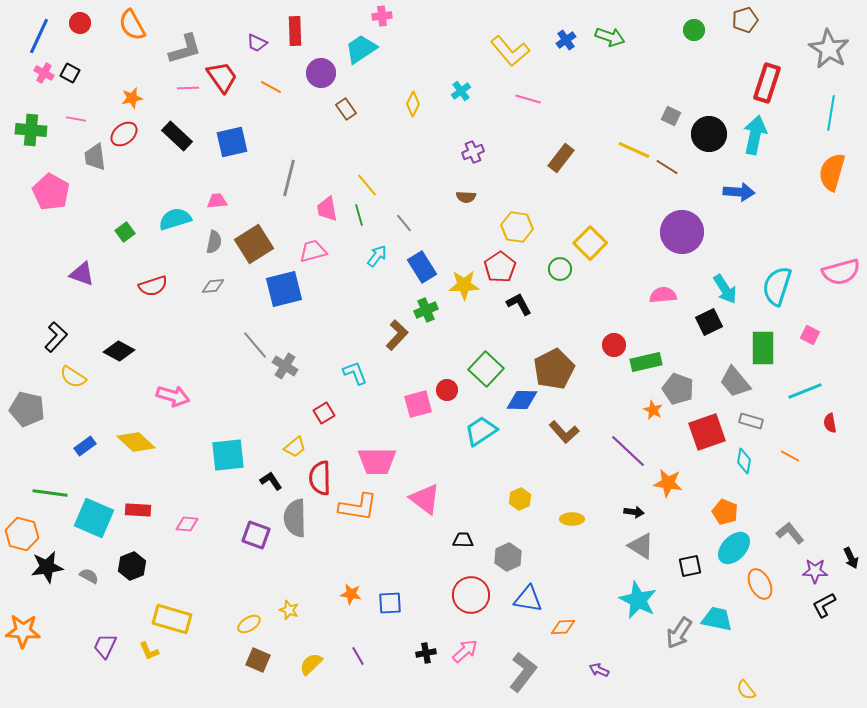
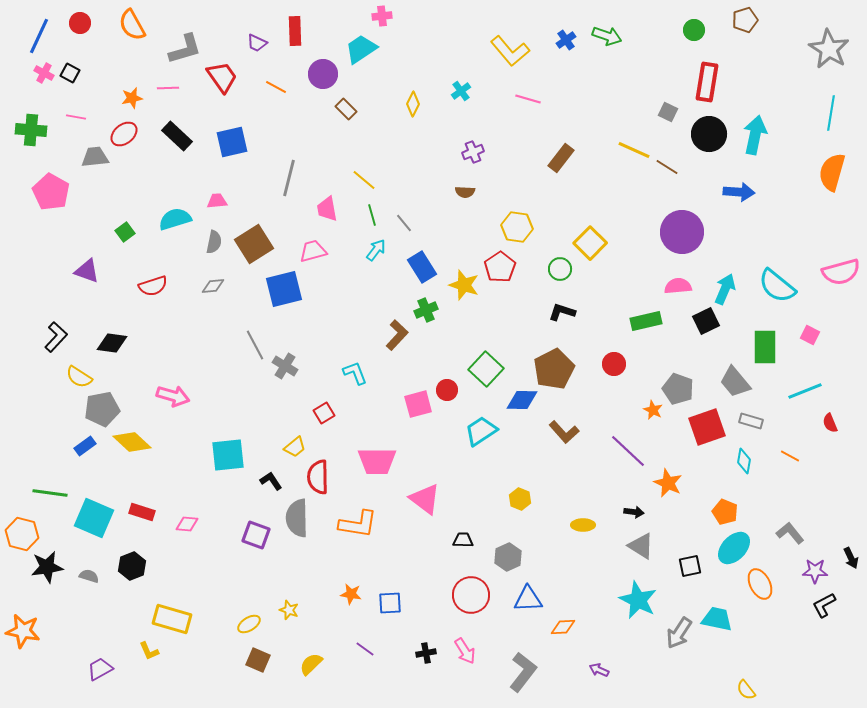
green arrow at (610, 37): moved 3 px left, 1 px up
purple circle at (321, 73): moved 2 px right, 1 px down
red rectangle at (767, 83): moved 60 px left, 1 px up; rotated 9 degrees counterclockwise
orange line at (271, 87): moved 5 px right
pink line at (188, 88): moved 20 px left
brown rectangle at (346, 109): rotated 10 degrees counterclockwise
gray square at (671, 116): moved 3 px left, 4 px up
pink line at (76, 119): moved 2 px up
gray trapezoid at (95, 157): rotated 92 degrees clockwise
yellow line at (367, 185): moved 3 px left, 5 px up; rotated 10 degrees counterclockwise
brown semicircle at (466, 197): moved 1 px left, 5 px up
green line at (359, 215): moved 13 px right
cyan arrow at (377, 256): moved 1 px left, 6 px up
purple triangle at (82, 274): moved 5 px right, 3 px up
yellow star at (464, 285): rotated 20 degrees clockwise
cyan semicircle at (777, 286): rotated 69 degrees counterclockwise
cyan arrow at (725, 289): rotated 124 degrees counterclockwise
pink semicircle at (663, 295): moved 15 px right, 9 px up
black L-shape at (519, 304): moved 43 px right, 8 px down; rotated 44 degrees counterclockwise
black square at (709, 322): moved 3 px left, 1 px up
gray line at (255, 345): rotated 12 degrees clockwise
red circle at (614, 345): moved 19 px down
green rectangle at (763, 348): moved 2 px right, 1 px up
black diamond at (119, 351): moved 7 px left, 8 px up; rotated 20 degrees counterclockwise
green rectangle at (646, 362): moved 41 px up
yellow semicircle at (73, 377): moved 6 px right
gray pentagon at (27, 409): moved 75 px right; rotated 24 degrees counterclockwise
red semicircle at (830, 423): rotated 12 degrees counterclockwise
red square at (707, 432): moved 5 px up
yellow diamond at (136, 442): moved 4 px left
red semicircle at (320, 478): moved 2 px left, 1 px up
orange star at (668, 483): rotated 16 degrees clockwise
yellow hexagon at (520, 499): rotated 15 degrees counterclockwise
orange L-shape at (358, 507): moved 17 px down
red rectangle at (138, 510): moved 4 px right, 2 px down; rotated 15 degrees clockwise
gray semicircle at (295, 518): moved 2 px right
yellow ellipse at (572, 519): moved 11 px right, 6 px down
gray semicircle at (89, 576): rotated 12 degrees counterclockwise
blue triangle at (528, 599): rotated 12 degrees counterclockwise
orange star at (23, 631): rotated 8 degrees clockwise
purple trapezoid at (105, 646): moved 5 px left, 23 px down; rotated 36 degrees clockwise
pink arrow at (465, 651): rotated 100 degrees clockwise
purple line at (358, 656): moved 7 px right, 7 px up; rotated 24 degrees counterclockwise
